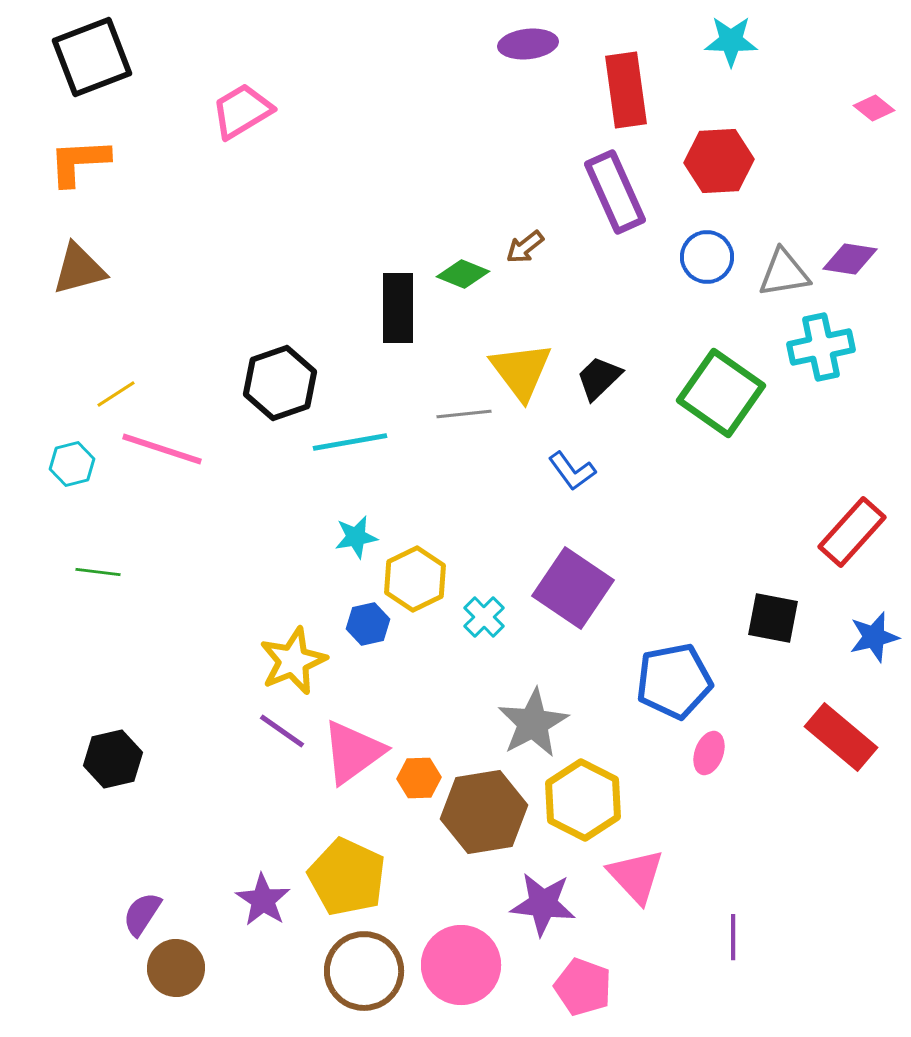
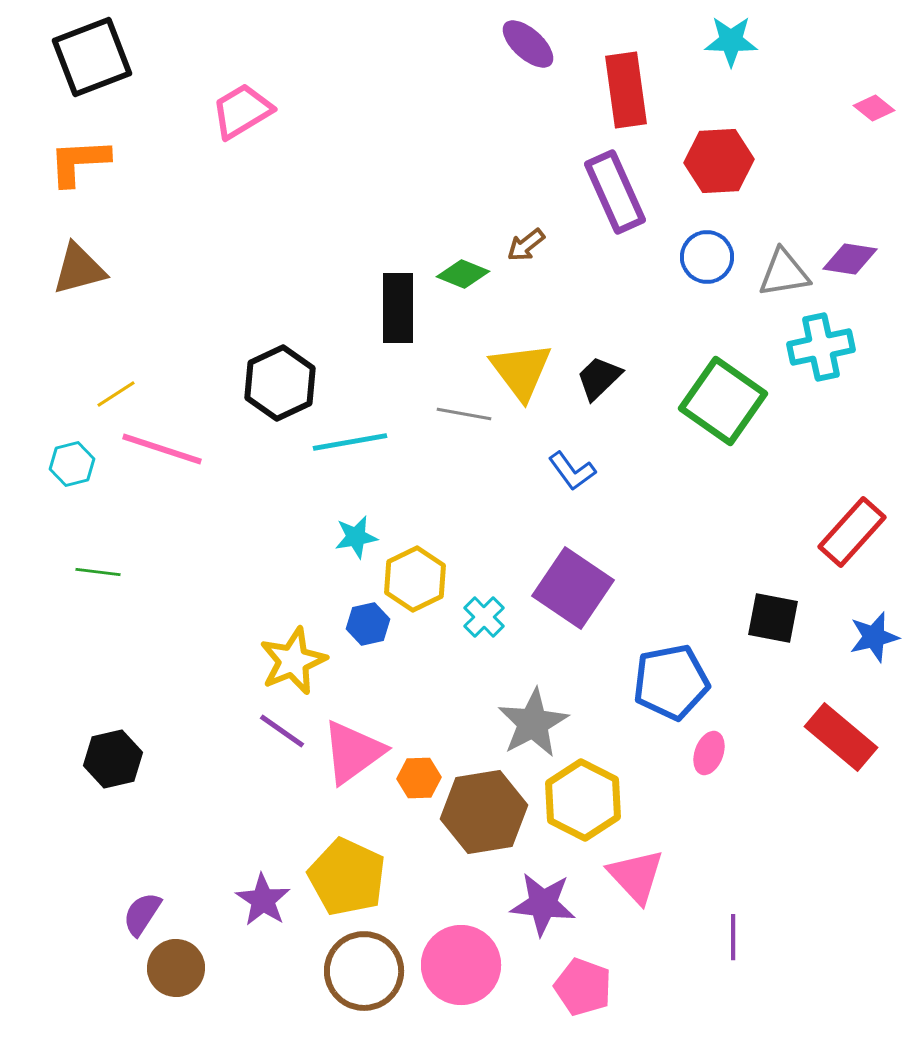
purple ellipse at (528, 44): rotated 48 degrees clockwise
brown arrow at (525, 247): moved 1 px right, 2 px up
black hexagon at (280, 383): rotated 6 degrees counterclockwise
green square at (721, 393): moved 2 px right, 8 px down
gray line at (464, 414): rotated 16 degrees clockwise
blue pentagon at (674, 681): moved 3 px left, 1 px down
